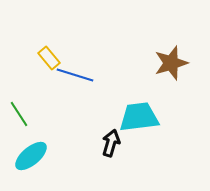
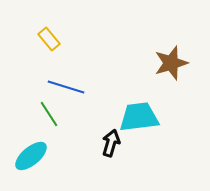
yellow rectangle: moved 19 px up
blue line: moved 9 px left, 12 px down
green line: moved 30 px right
